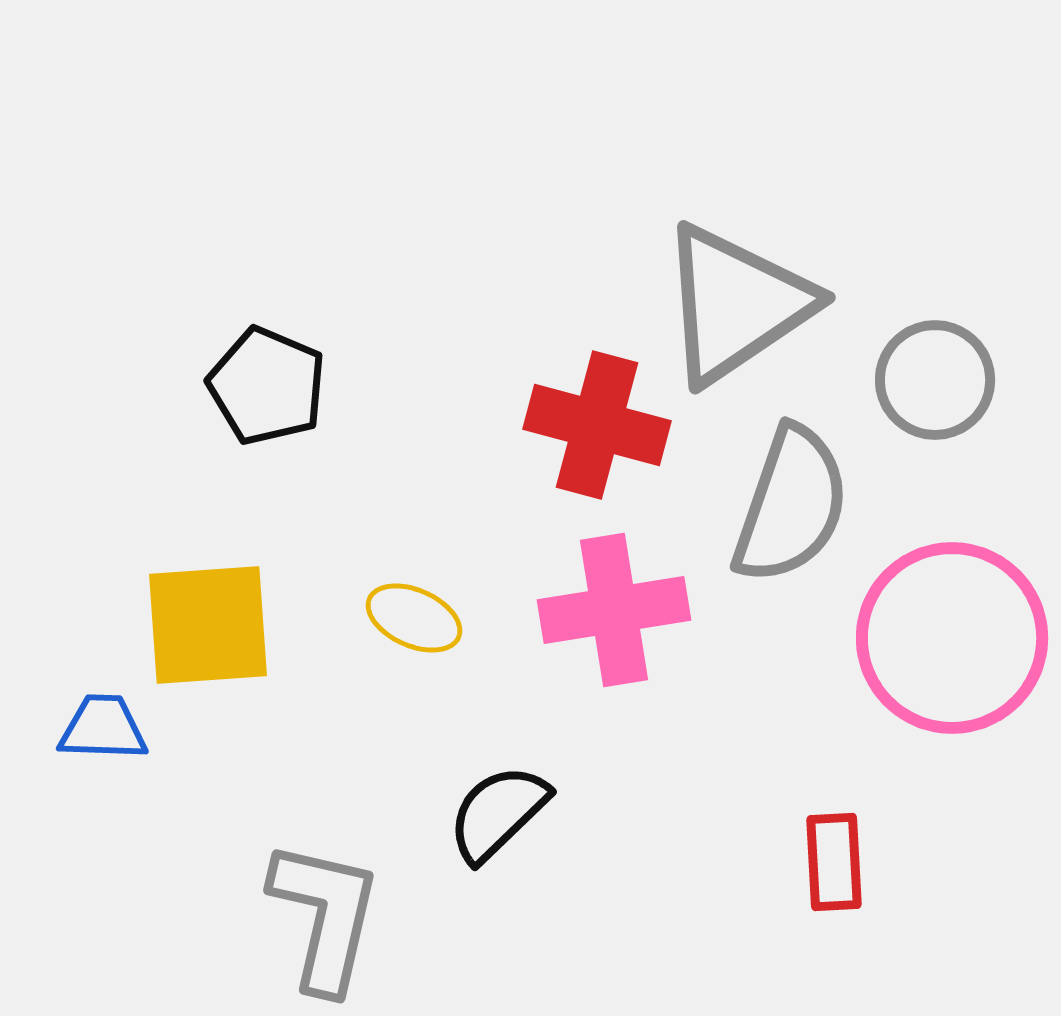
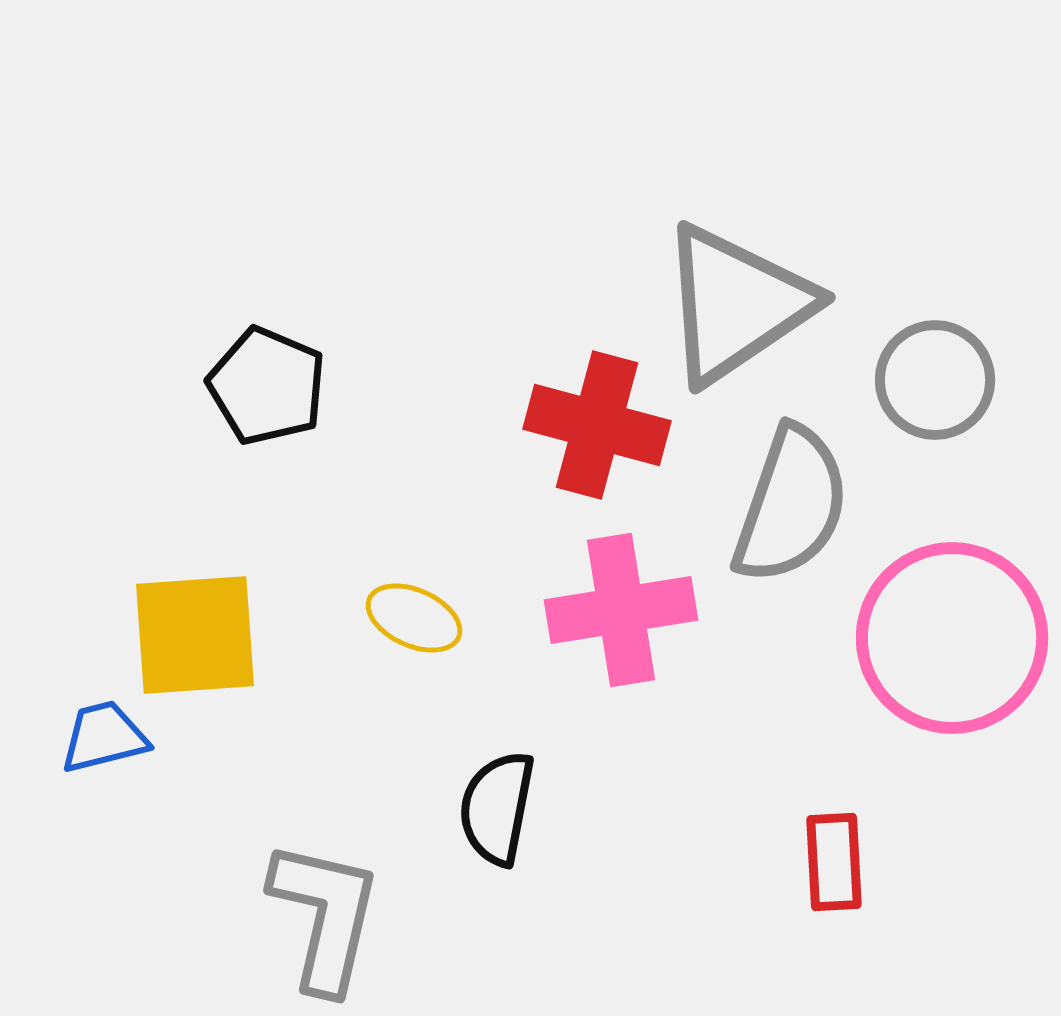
pink cross: moved 7 px right
yellow square: moved 13 px left, 10 px down
blue trapezoid: moved 1 px right, 9 px down; rotated 16 degrees counterclockwise
black semicircle: moved 1 px left, 5 px up; rotated 35 degrees counterclockwise
